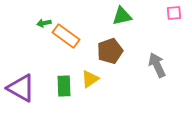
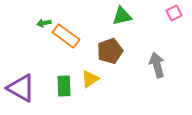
pink square: rotated 21 degrees counterclockwise
gray arrow: rotated 10 degrees clockwise
